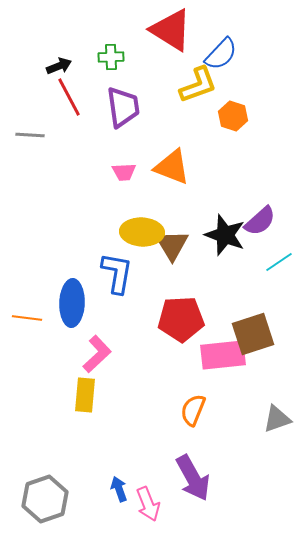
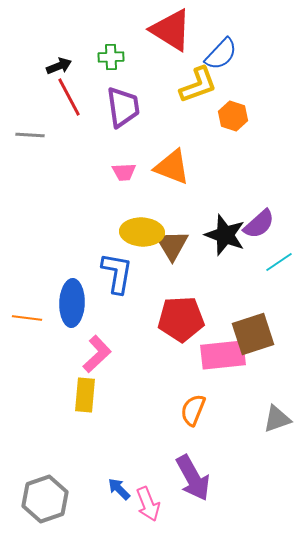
purple semicircle: moved 1 px left, 3 px down
blue arrow: rotated 25 degrees counterclockwise
